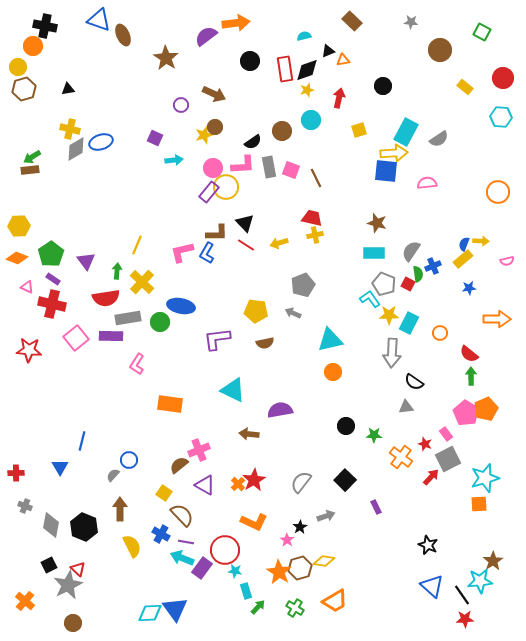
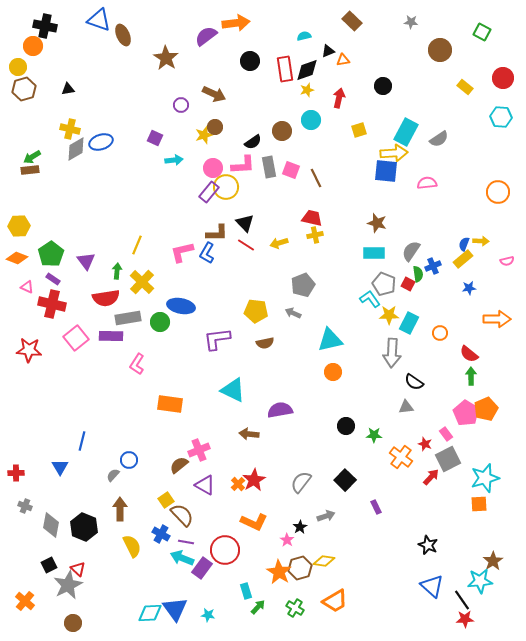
yellow square at (164, 493): moved 2 px right, 7 px down; rotated 21 degrees clockwise
cyan star at (235, 571): moved 27 px left, 44 px down
black line at (462, 595): moved 5 px down
